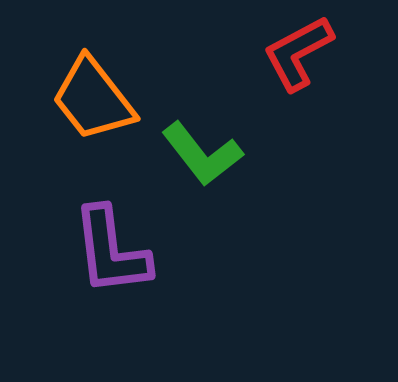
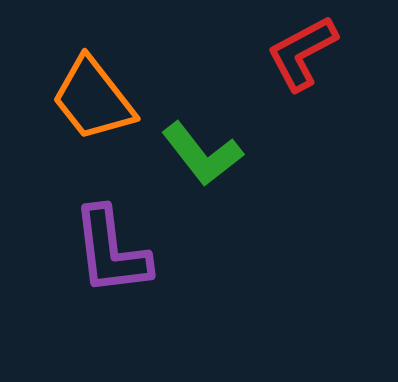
red L-shape: moved 4 px right
